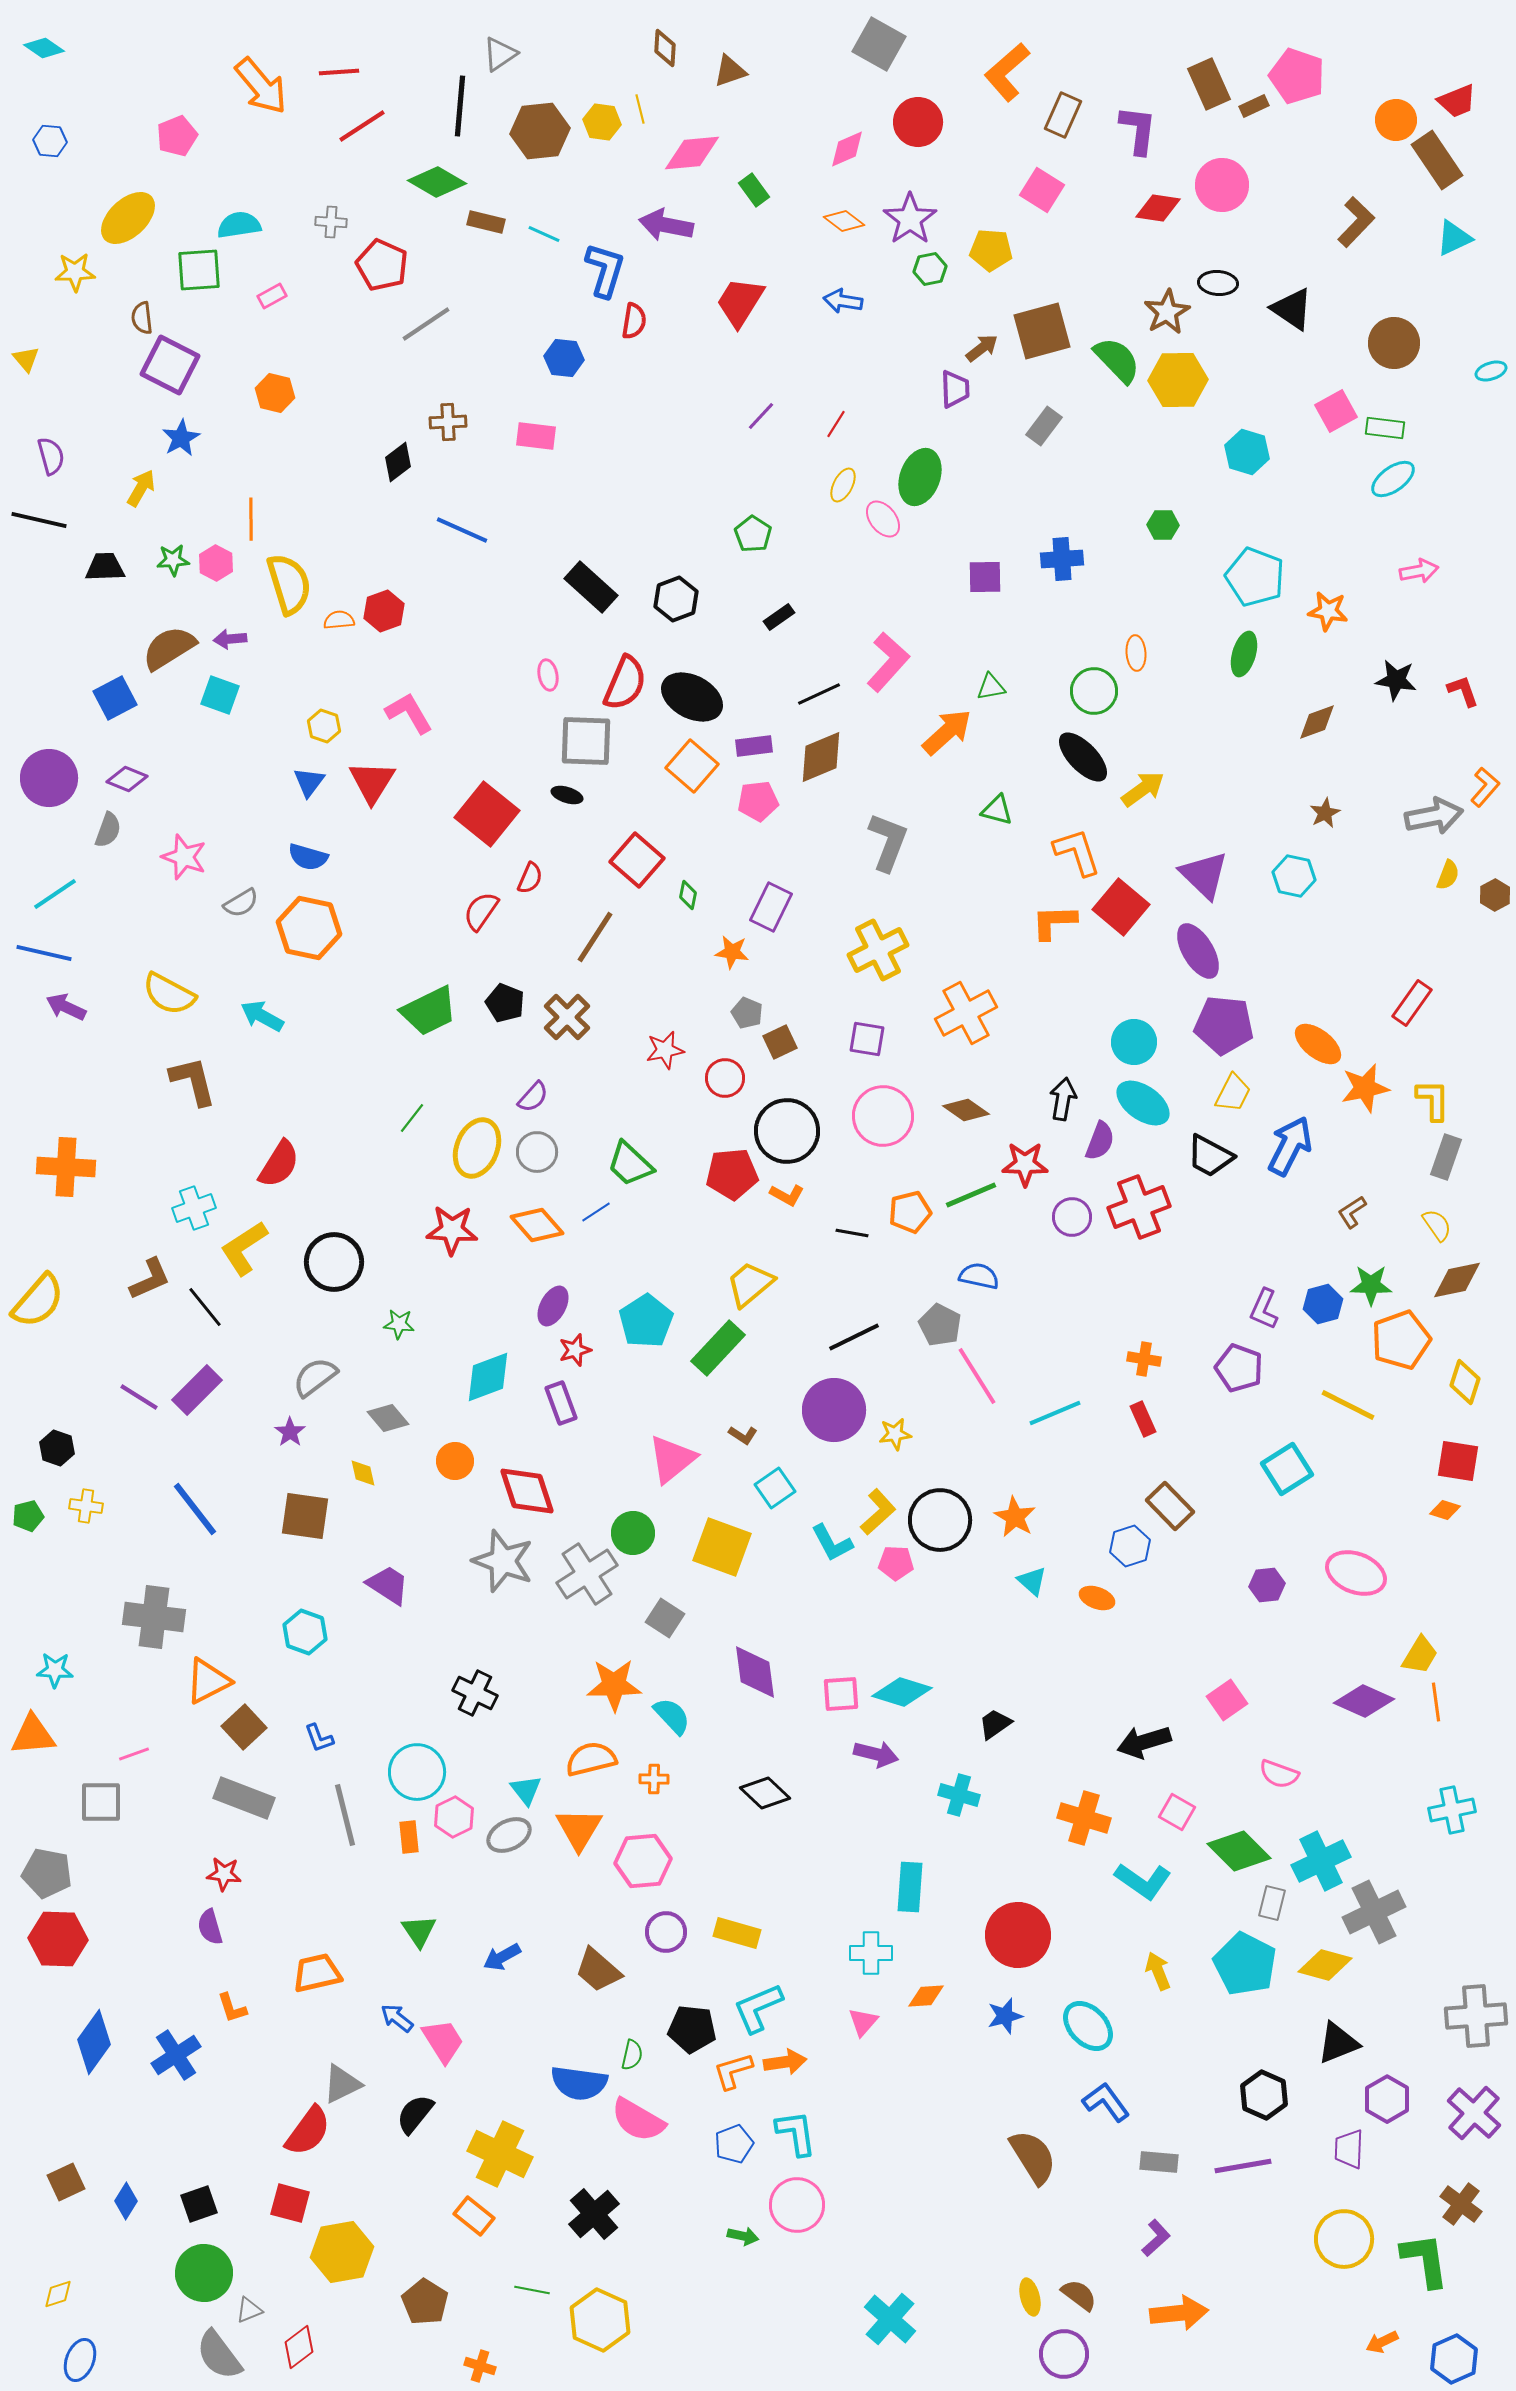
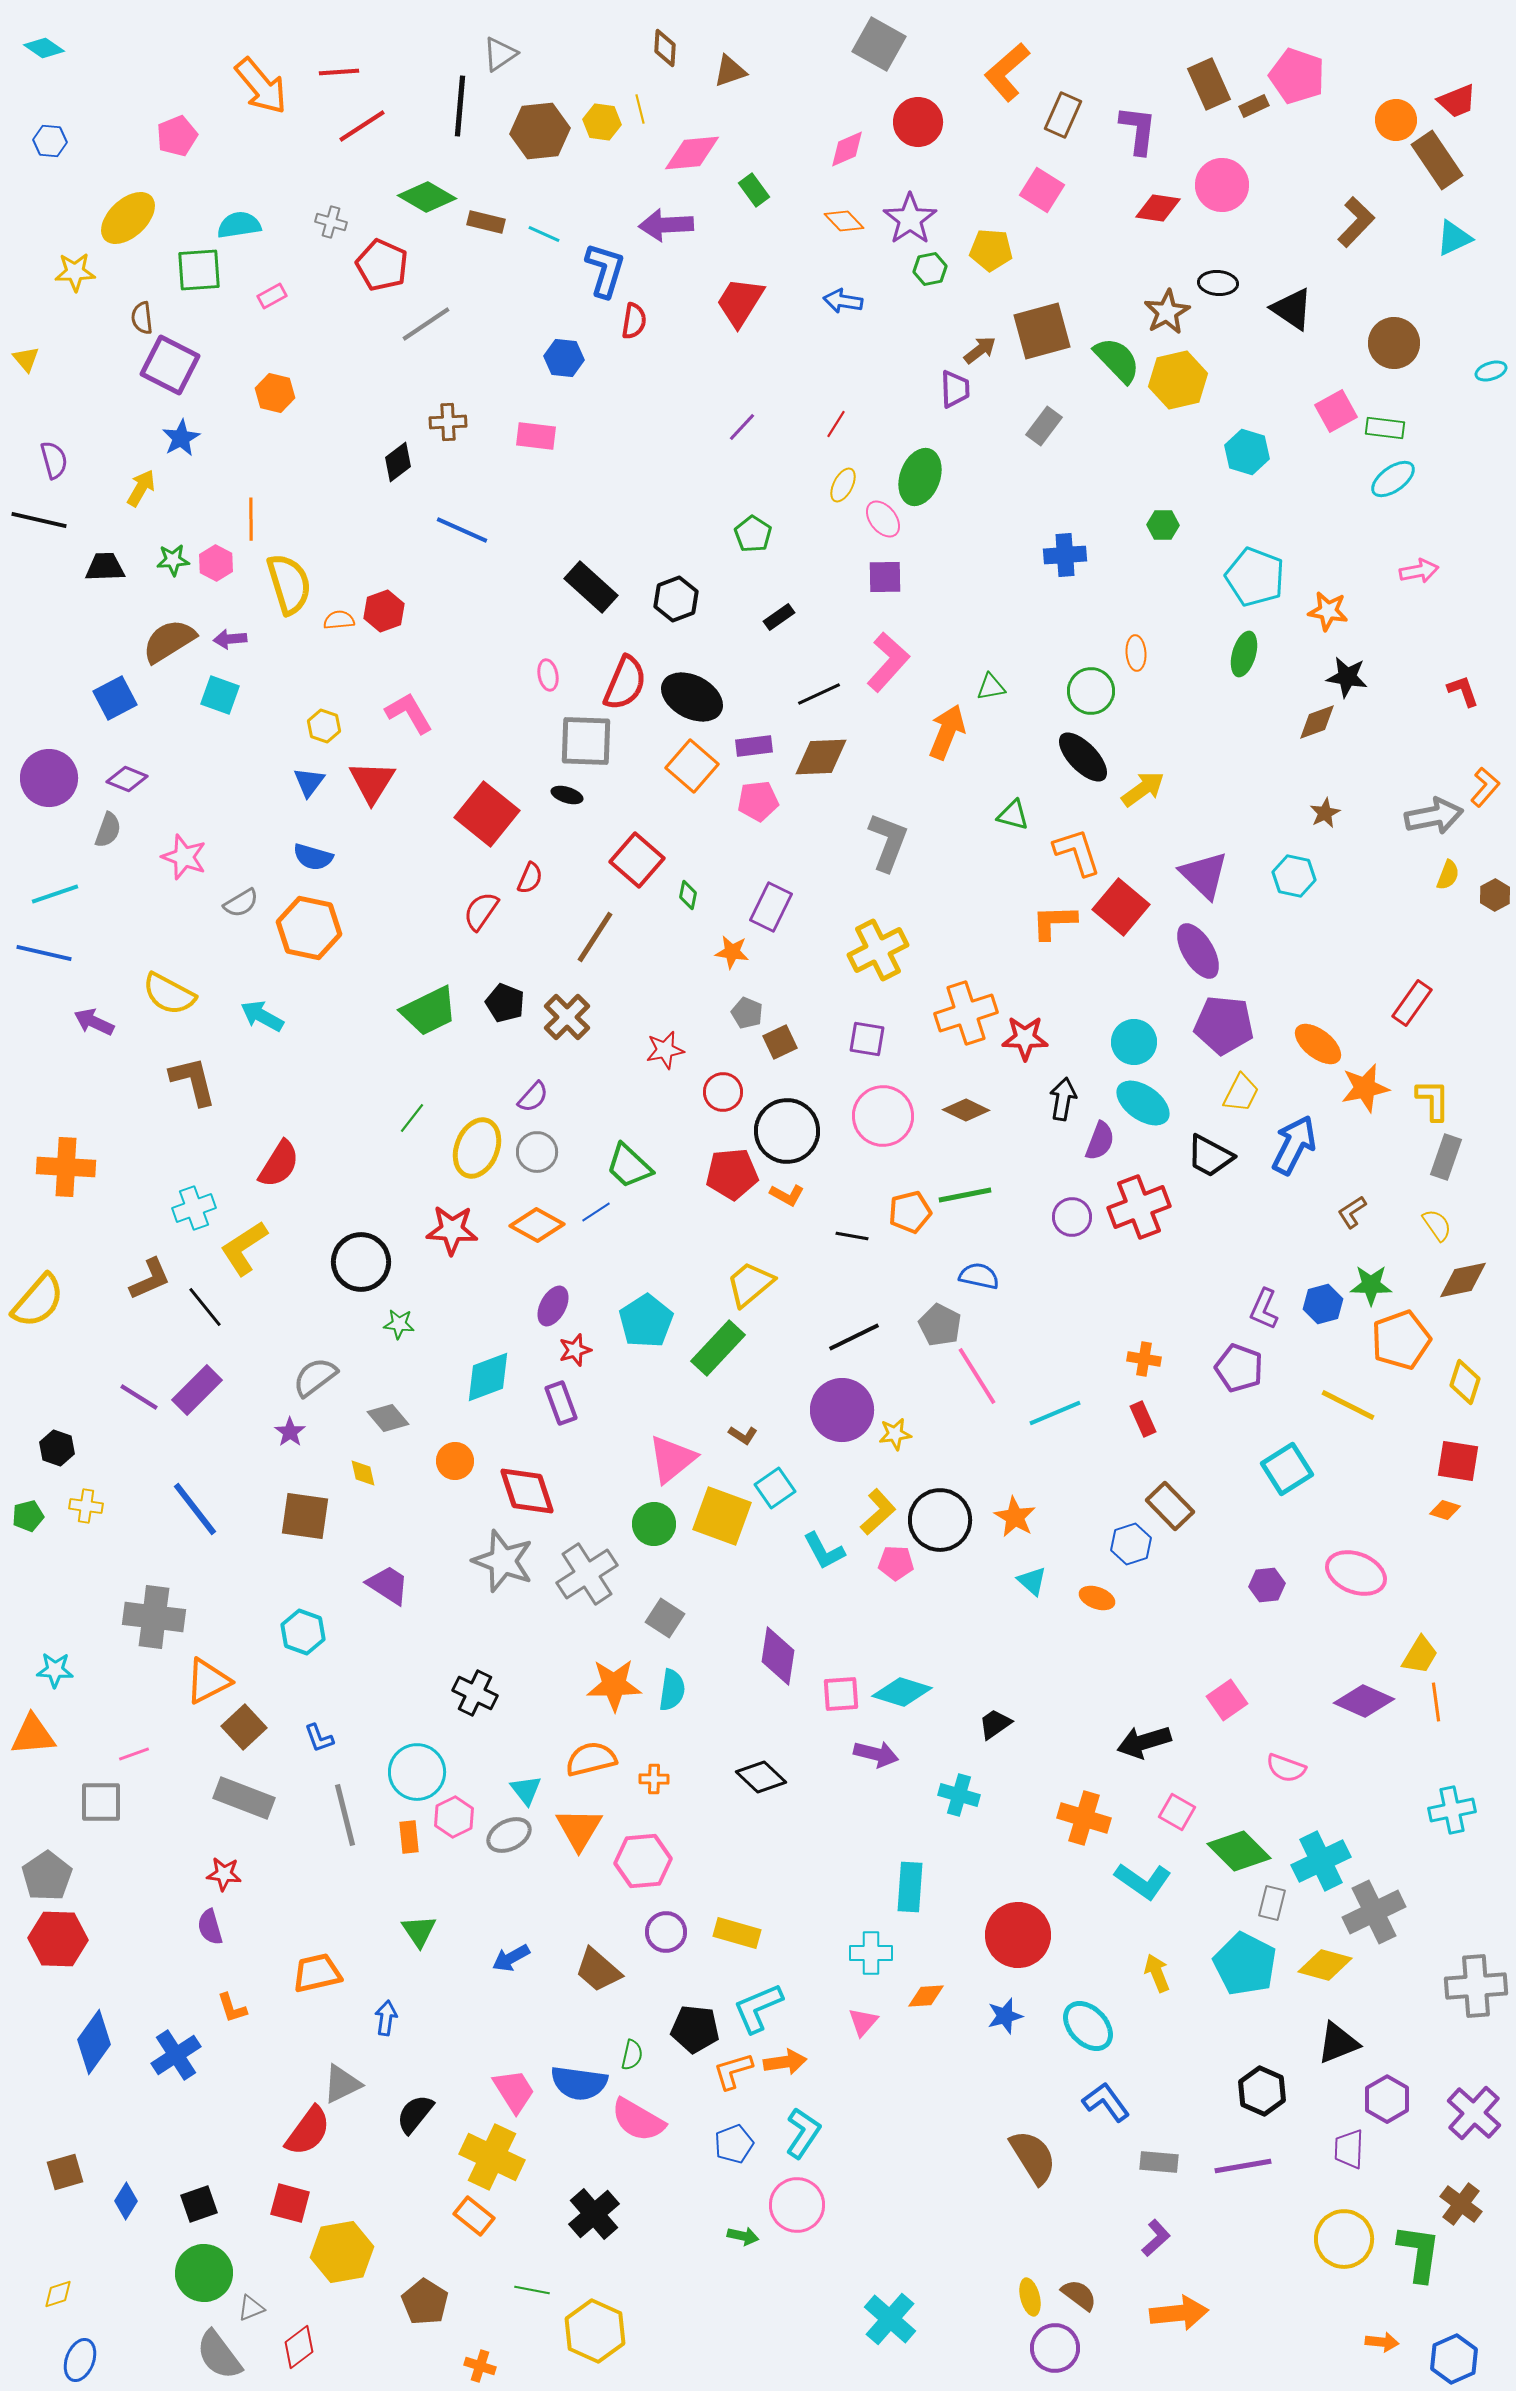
green diamond at (437, 182): moved 10 px left, 15 px down
orange diamond at (844, 221): rotated 9 degrees clockwise
gray cross at (331, 222): rotated 12 degrees clockwise
purple arrow at (666, 225): rotated 14 degrees counterclockwise
brown arrow at (982, 348): moved 2 px left, 2 px down
yellow hexagon at (1178, 380): rotated 12 degrees counterclockwise
purple line at (761, 416): moved 19 px left, 11 px down
purple semicircle at (51, 456): moved 3 px right, 4 px down
blue cross at (1062, 559): moved 3 px right, 4 px up
purple square at (985, 577): moved 100 px left
brown semicircle at (169, 648): moved 7 px up
black star at (1396, 680): moved 49 px left, 3 px up
green circle at (1094, 691): moved 3 px left
orange arrow at (947, 732): rotated 26 degrees counterclockwise
brown diamond at (821, 757): rotated 20 degrees clockwise
green triangle at (997, 810): moved 16 px right, 5 px down
blue semicircle at (308, 857): moved 5 px right
cyan line at (55, 894): rotated 15 degrees clockwise
purple arrow at (66, 1007): moved 28 px right, 15 px down
orange cross at (966, 1013): rotated 10 degrees clockwise
red circle at (725, 1078): moved 2 px left, 14 px down
yellow trapezoid at (1233, 1093): moved 8 px right
brown diamond at (966, 1110): rotated 9 degrees counterclockwise
blue arrow at (1290, 1146): moved 4 px right, 1 px up
green trapezoid at (630, 1164): moved 1 px left, 2 px down
red star at (1025, 1164): moved 126 px up
green line at (971, 1195): moved 6 px left; rotated 12 degrees clockwise
orange diamond at (537, 1225): rotated 20 degrees counterclockwise
black line at (852, 1233): moved 3 px down
black circle at (334, 1262): moved 27 px right
brown diamond at (1457, 1280): moved 6 px right
purple circle at (834, 1410): moved 8 px right
green circle at (633, 1533): moved 21 px right, 9 px up
cyan L-shape at (832, 1543): moved 8 px left, 8 px down
blue hexagon at (1130, 1546): moved 1 px right, 2 px up
yellow square at (722, 1547): moved 31 px up
cyan hexagon at (305, 1632): moved 2 px left
purple diamond at (755, 1672): moved 23 px right, 16 px up; rotated 16 degrees clockwise
cyan semicircle at (672, 1716): moved 26 px up; rotated 51 degrees clockwise
pink semicircle at (1279, 1774): moved 7 px right, 6 px up
black diamond at (765, 1793): moved 4 px left, 16 px up
gray pentagon at (47, 1873): moved 3 px down; rotated 27 degrees clockwise
blue arrow at (502, 1957): moved 9 px right, 1 px down
yellow arrow at (1158, 1971): moved 1 px left, 2 px down
gray cross at (1476, 2016): moved 30 px up
blue arrow at (397, 2018): moved 11 px left; rotated 60 degrees clockwise
black pentagon at (692, 2029): moved 3 px right
pink trapezoid at (443, 2041): moved 71 px right, 50 px down
black hexagon at (1264, 2095): moved 2 px left, 4 px up
cyan L-shape at (796, 2133): moved 7 px right; rotated 42 degrees clockwise
yellow cross at (500, 2154): moved 8 px left, 3 px down
brown square at (66, 2182): moved 1 px left, 10 px up; rotated 9 degrees clockwise
green L-shape at (1425, 2260): moved 6 px left, 7 px up; rotated 16 degrees clockwise
gray triangle at (249, 2310): moved 2 px right, 2 px up
yellow hexagon at (600, 2320): moved 5 px left, 11 px down
orange arrow at (1382, 2342): rotated 148 degrees counterclockwise
purple circle at (1064, 2354): moved 9 px left, 6 px up
